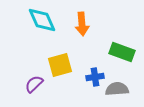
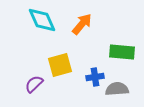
orange arrow: rotated 135 degrees counterclockwise
green rectangle: rotated 15 degrees counterclockwise
